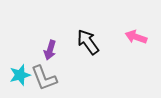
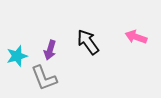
cyan star: moved 3 px left, 19 px up
